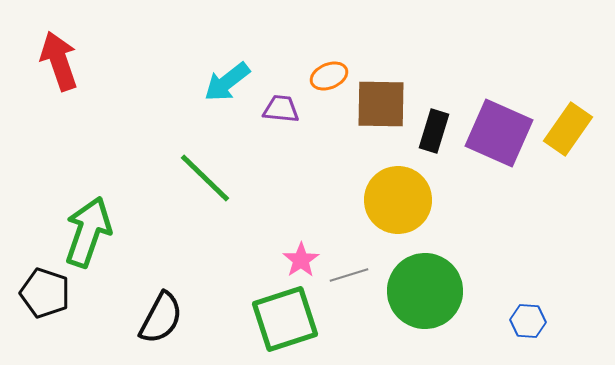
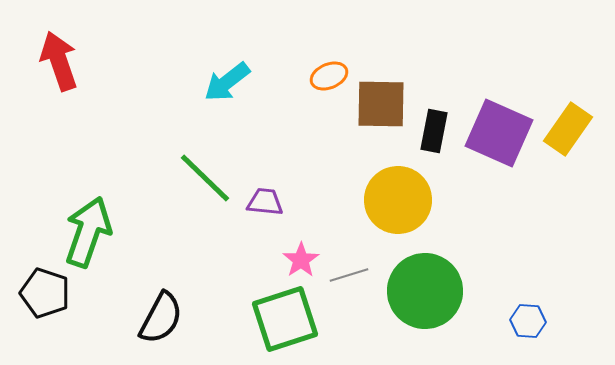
purple trapezoid: moved 16 px left, 93 px down
black rectangle: rotated 6 degrees counterclockwise
